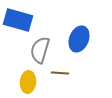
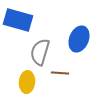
gray semicircle: moved 2 px down
yellow ellipse: moved 1 px left
